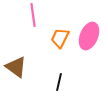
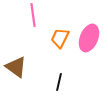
pink ellipse: moved 2 px down
